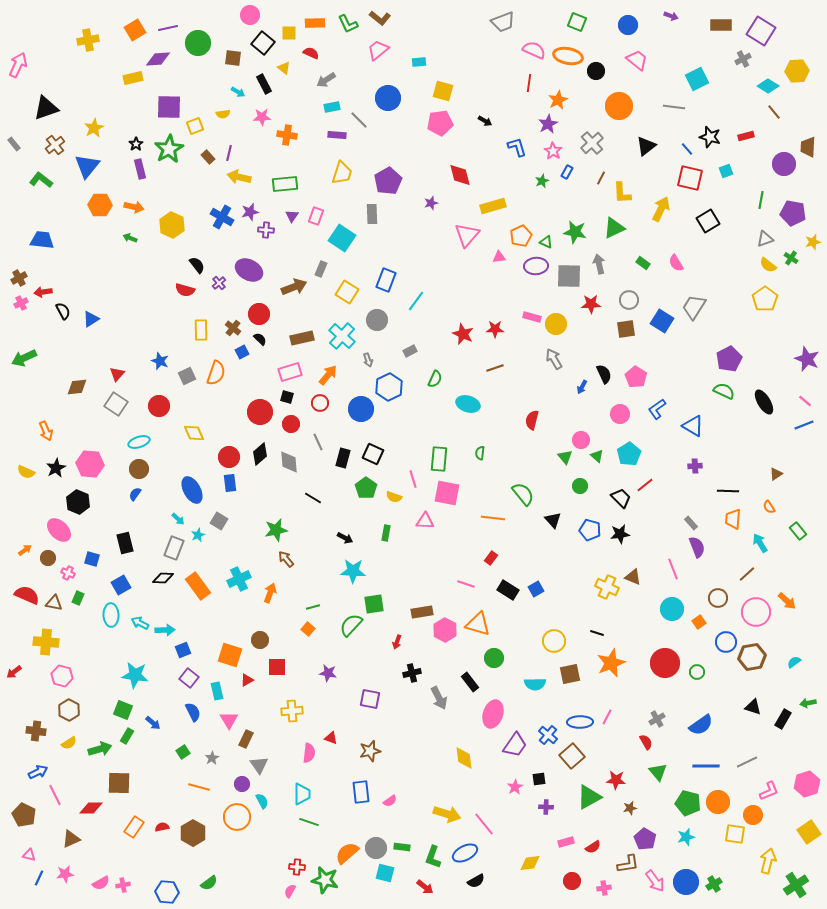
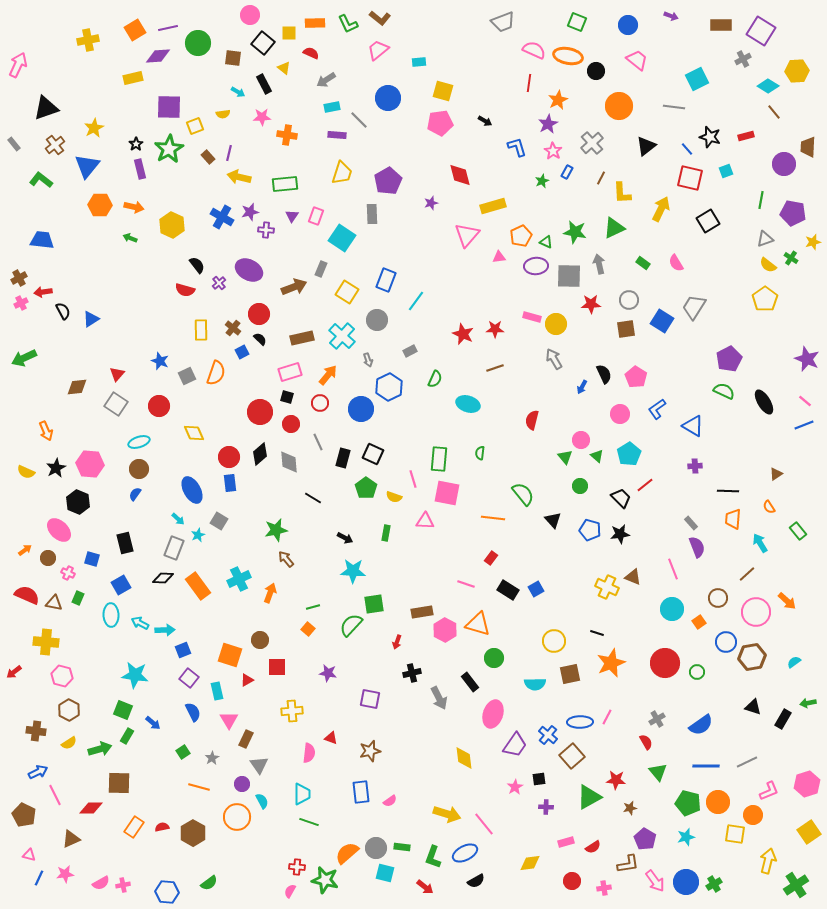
purple diamond at (158, 59): moved 3 px up
